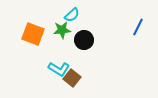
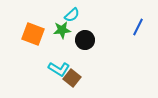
black circle: moved 1 px right
